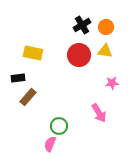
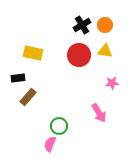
orange circle: moved 1 px left, 2 px up
